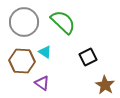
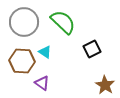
black square: moved 4 px right, 8 px up
